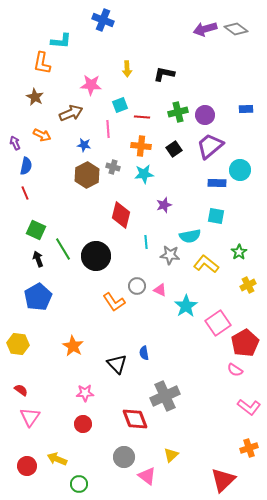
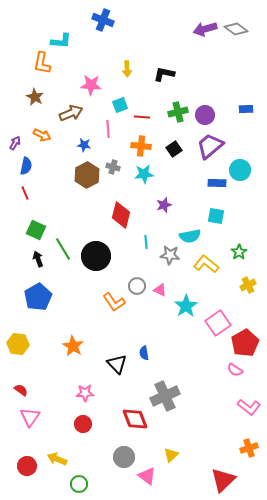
purple arrow at (15, 143): rotated 56 degrees clockwise
